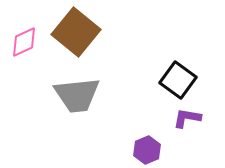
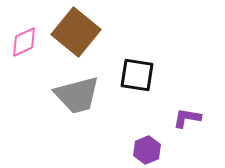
black square: moved 41 px left, 5 px up; rotated 27 degrees counterclockwise
gray trapezoid: rotated 9 degrees counterclockwise
